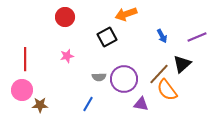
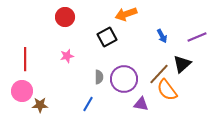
gray semicircle: rotated 88 degrees counterclockwise
pink circle: moved 1 px down
